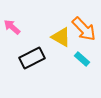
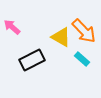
orange arrow: moved 2 px down
black rectangle: moved 2 px down
